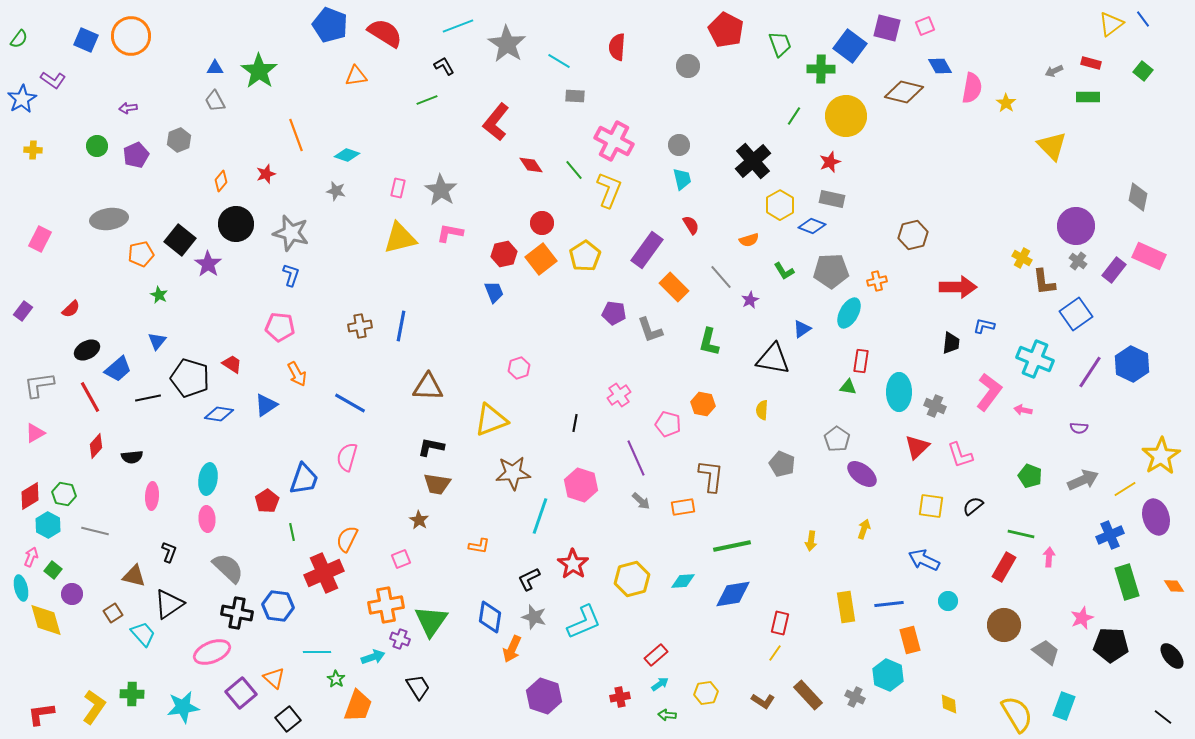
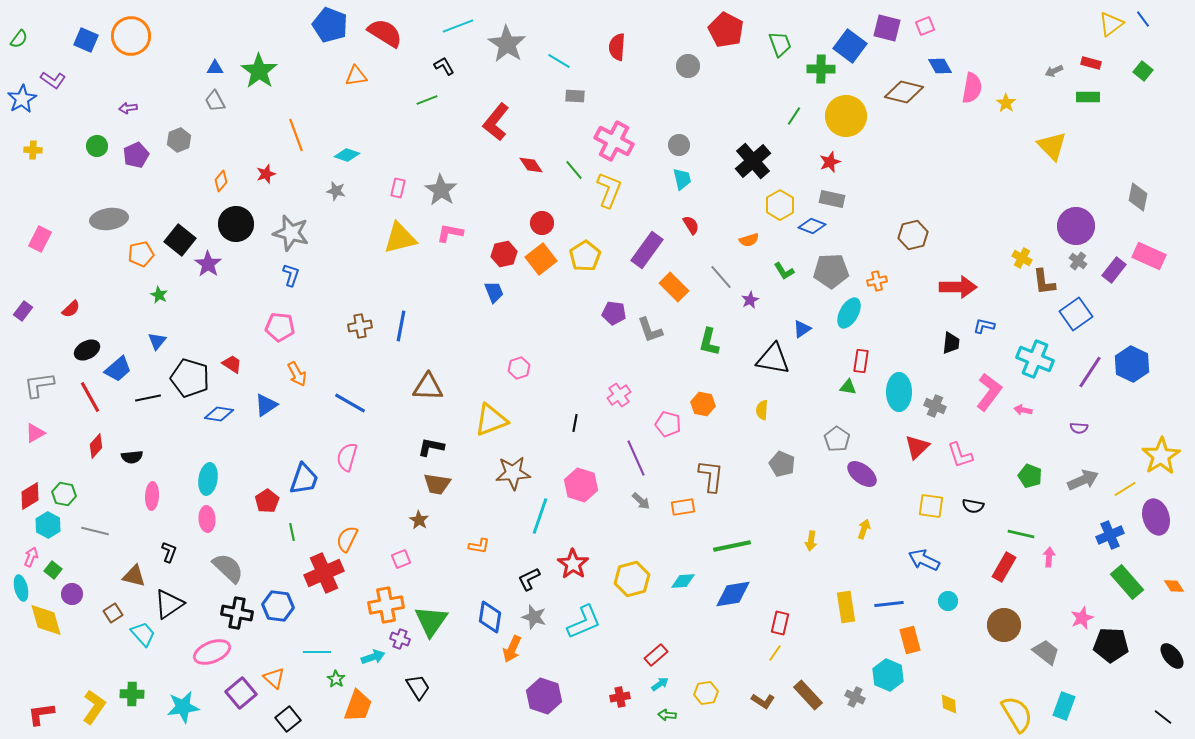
black semicircle at (973, 506): rotated 130 degrees counterclockwise
green rectangle at (1127, 582): rotated 24 degrees counterclockwise
